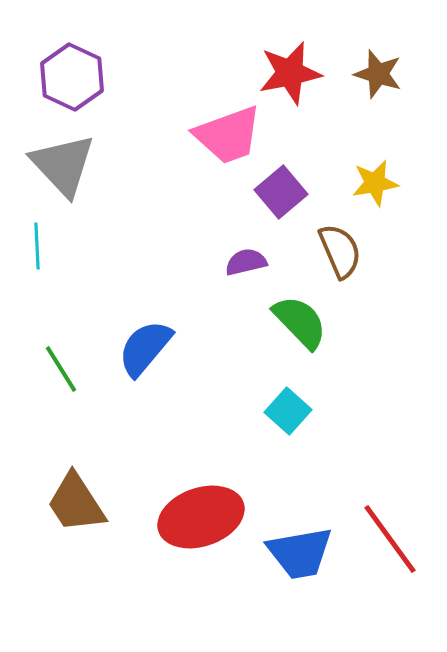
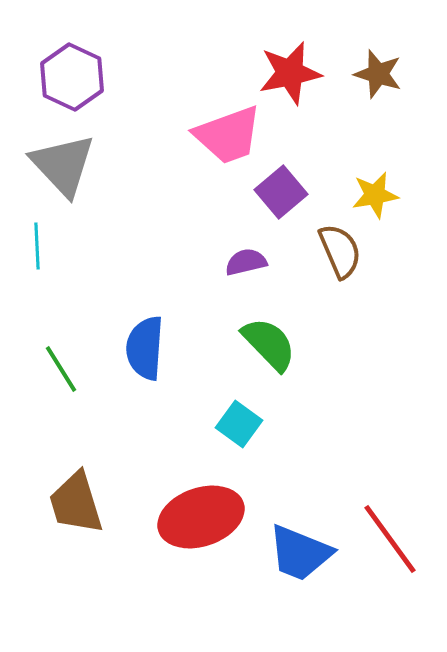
yellow star: moved 12 px down
green semicircle: moved 31 px left, 22 px down
blue semicircle: rotated 36 degrees counterclockwise
cyan square: moved 49 px left, 13 px down; rotated 6 degrees counterclockwise
brown trapezoid: rotated 16 degrees clockwise
blue trapezoid: rotated 32 degrees clockwise
